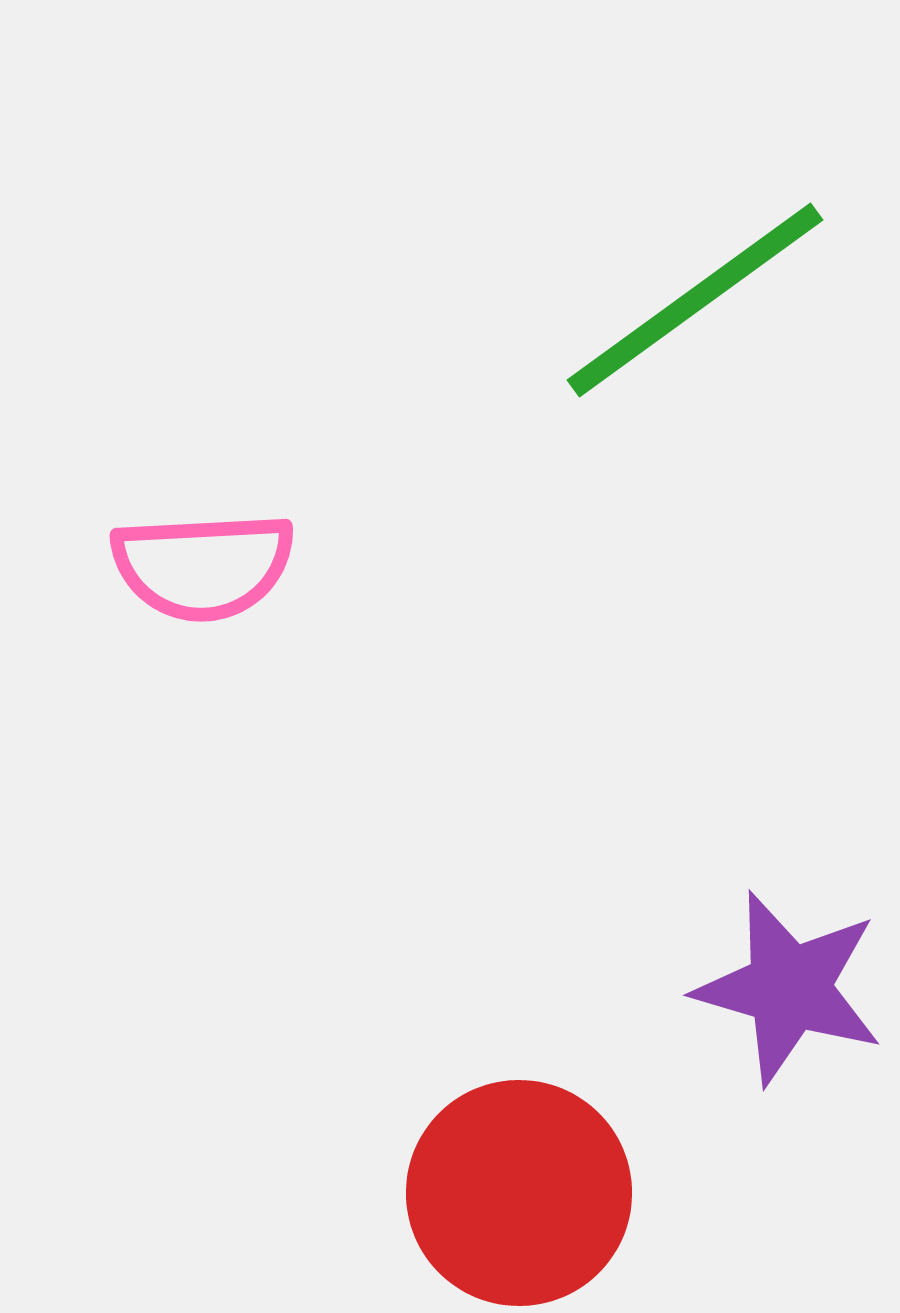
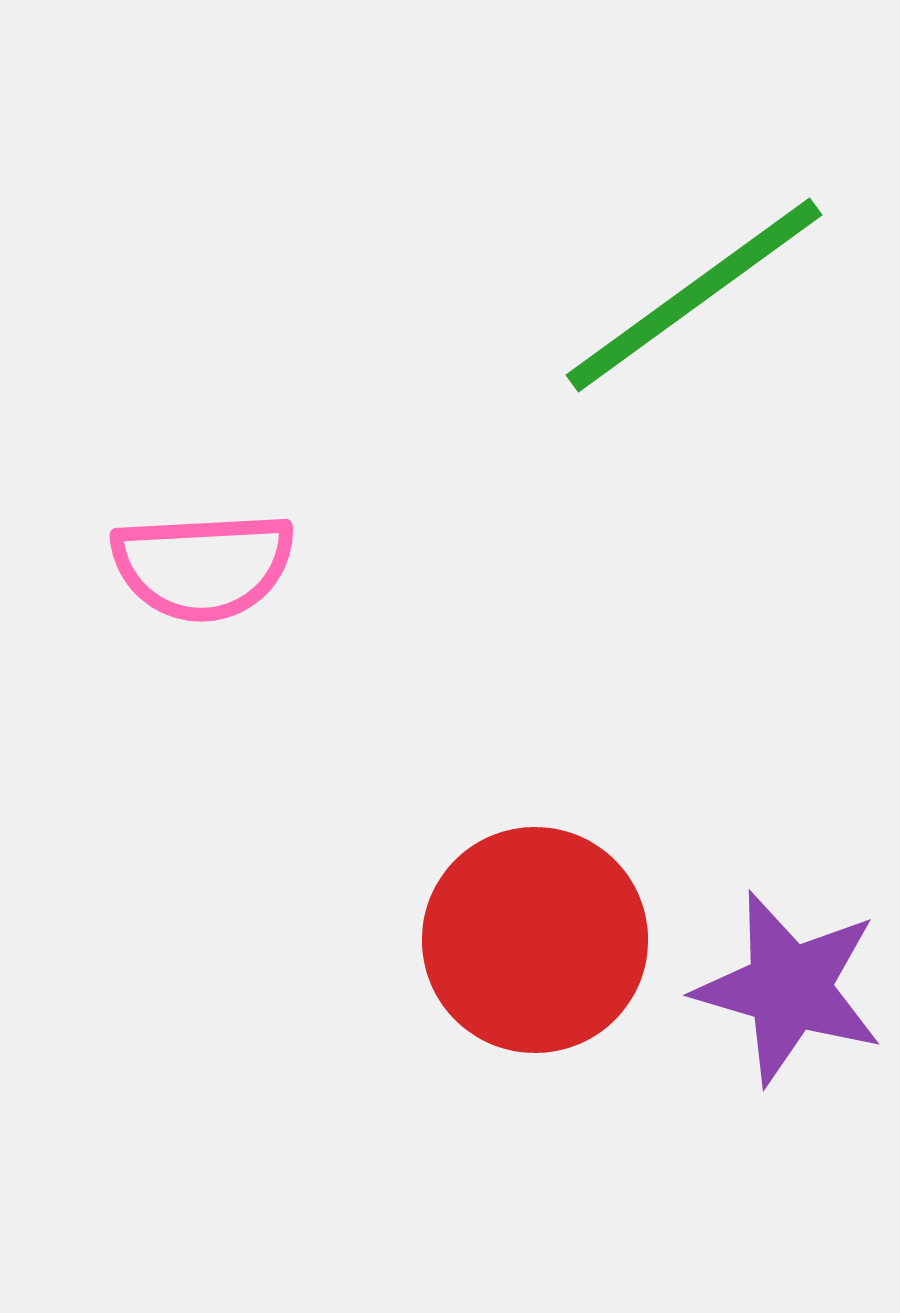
green line: moved 1 px left, 5 px up
red circle: moved 16 px right, 253 px up
